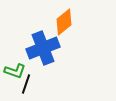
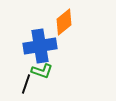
blue cross: moved 3 px left, 2 px up; rotated 12 degrees clockwise
green L-shape: moved 27 px right
